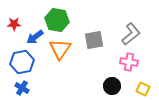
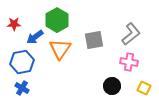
green hexagon: rotated 20 degrees clockwise
yellow square: moved 1 px right, 1 px up
